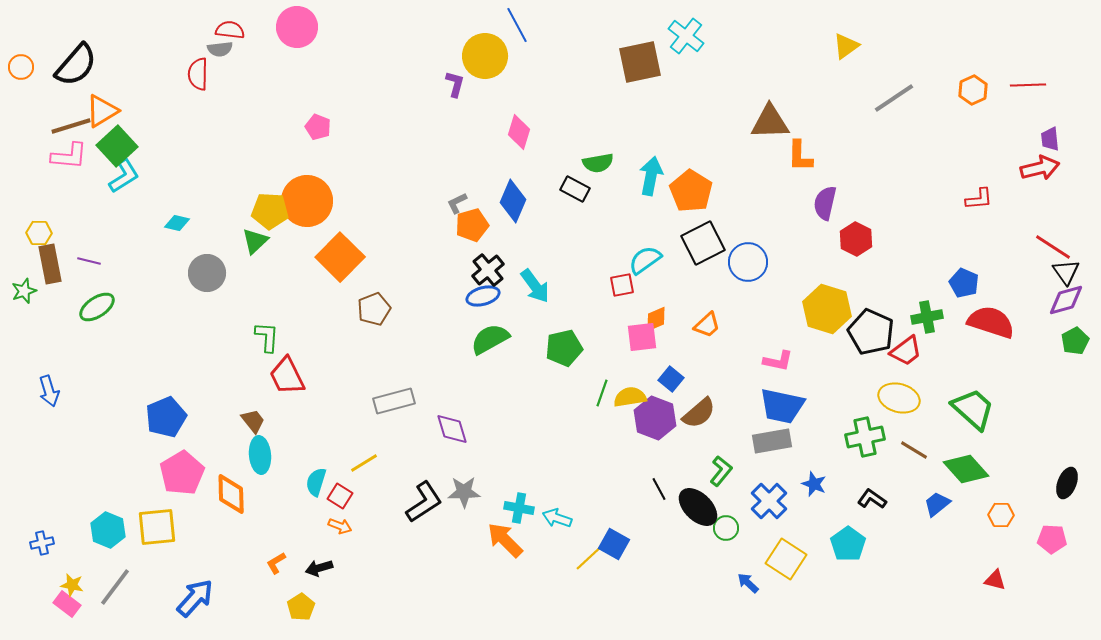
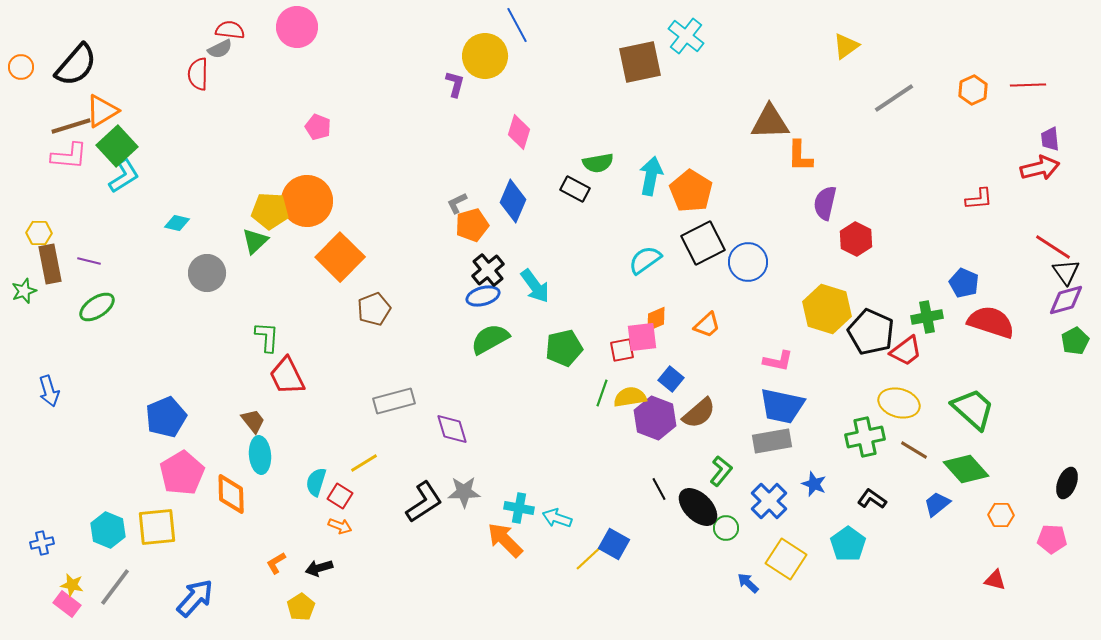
gray semicircle at (220, 49): rotated 20 degrees counterclockwise
red square at (622, 285): moved 65 px down
yellow ellipse at (899, 398): moved 5 px down
